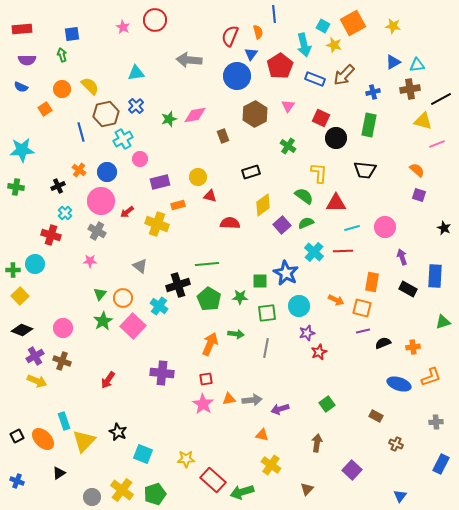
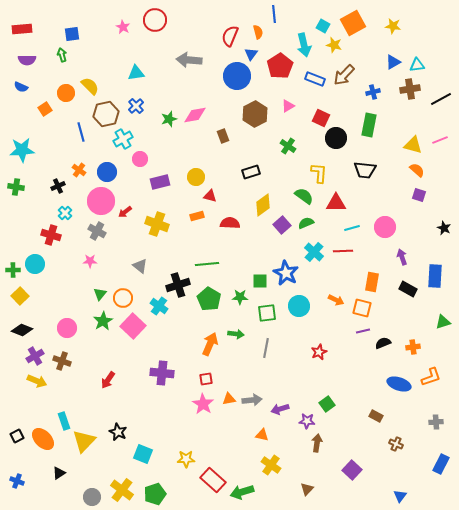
orange circle at (62, 89): moved 4 px right, 4 px down
pink triangle at (288, 106): rotated 24 degrees clockwise
yellow triangle at (423, 121): moved 10 px left, 24 px down
pink line at (437, 144): moved 3 px right, 4 px up
yellow circle at (198, 177): moved 2 px left
orange rectangle at (178, 205): moved 19 px right, 11 px down
red arrow at (127, 212): moved 2 px left
pink circle at (63, 328): moved 4 px right
purple star at (307, 333): moved 88 px down; rotated 21 degrees clockwise
